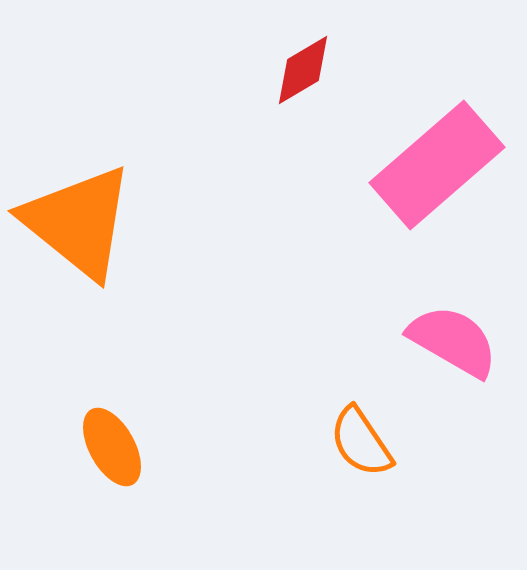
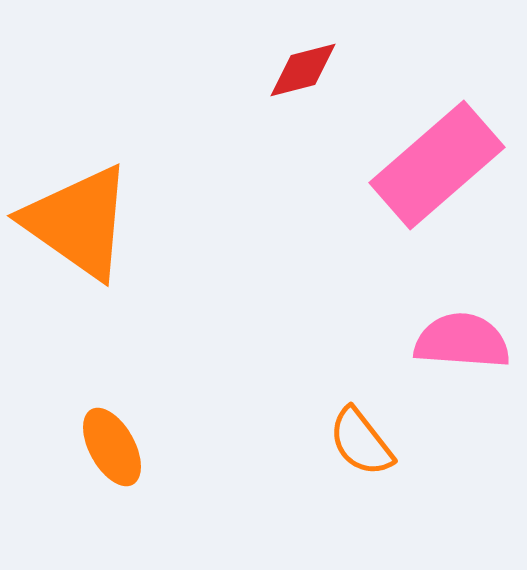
red diamond: rotated 16 degrees clockwise
orange triangle: rotated 4 degrees counterclockwise
pink semicircle: moved 9 px right; rotated 26 degrees counterclockwise
orange semicircle: rotated 4 degrees counterclockwise
